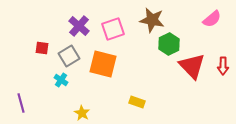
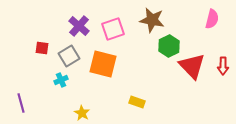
pink semicircle: rotated 36 degrees counterclockwise
green hexagon: moved 2 px down
cyan cross: rotated 32 degrees clockwise
